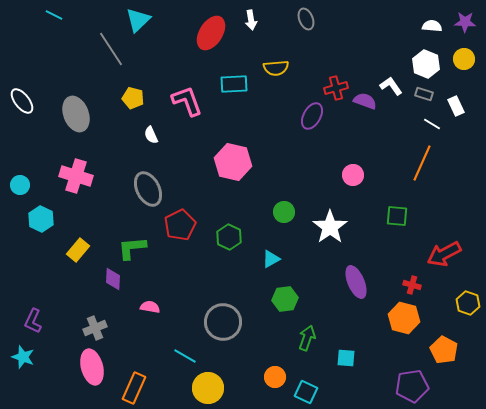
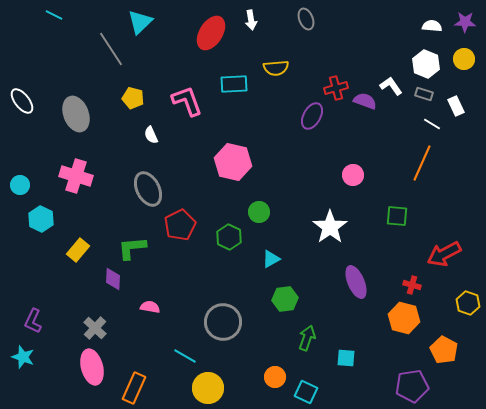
cyan triangle at (138, 20): moved 2 px right, 2 px down
green circle at (284, 212): moved 25 px left
gray cross at (95, 328): rotated 25 degrees counterclockwise
